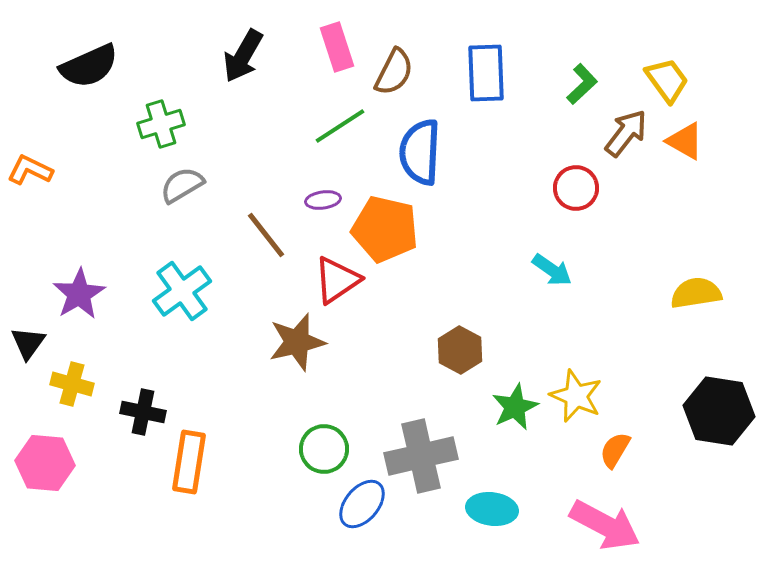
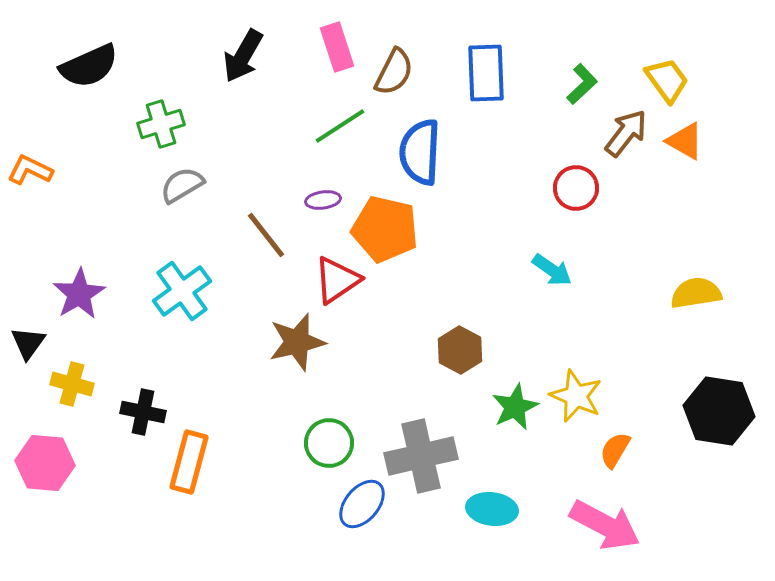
green circle: moved 5 px right, 6 px up
orange rectangle: rotated 6 degrees clockwise
